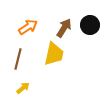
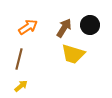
yellow trapezoid: moved 19 px right; rotated 95 degrees clockwise
brown line: moved 1 px right
yellow arrow: moved 2 px left, 2 px up
